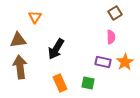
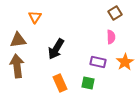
purple rectangle: moved 5 px left
brown arrow: moved 3 px left, 1 px up
